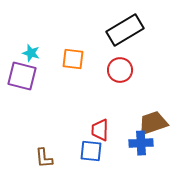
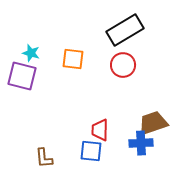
red circle: moved 3 px right, 5 px up
